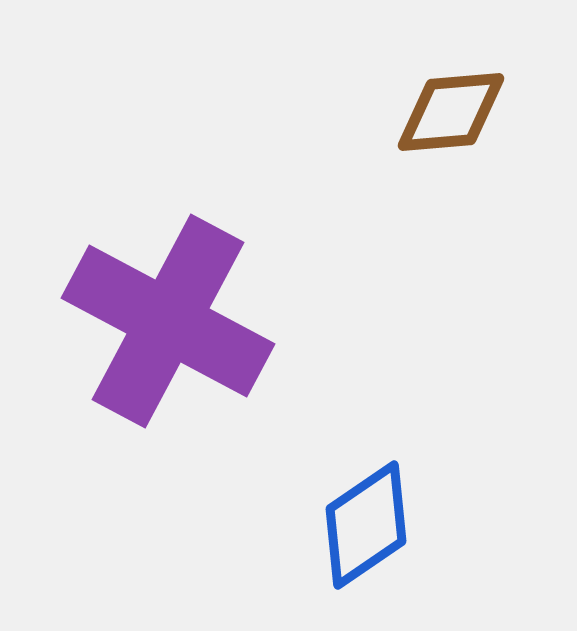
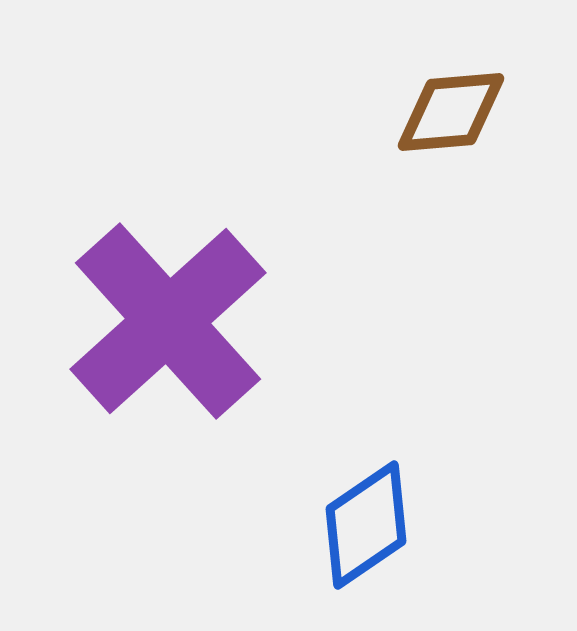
purple cross: rotated 20 degrees clockwise
